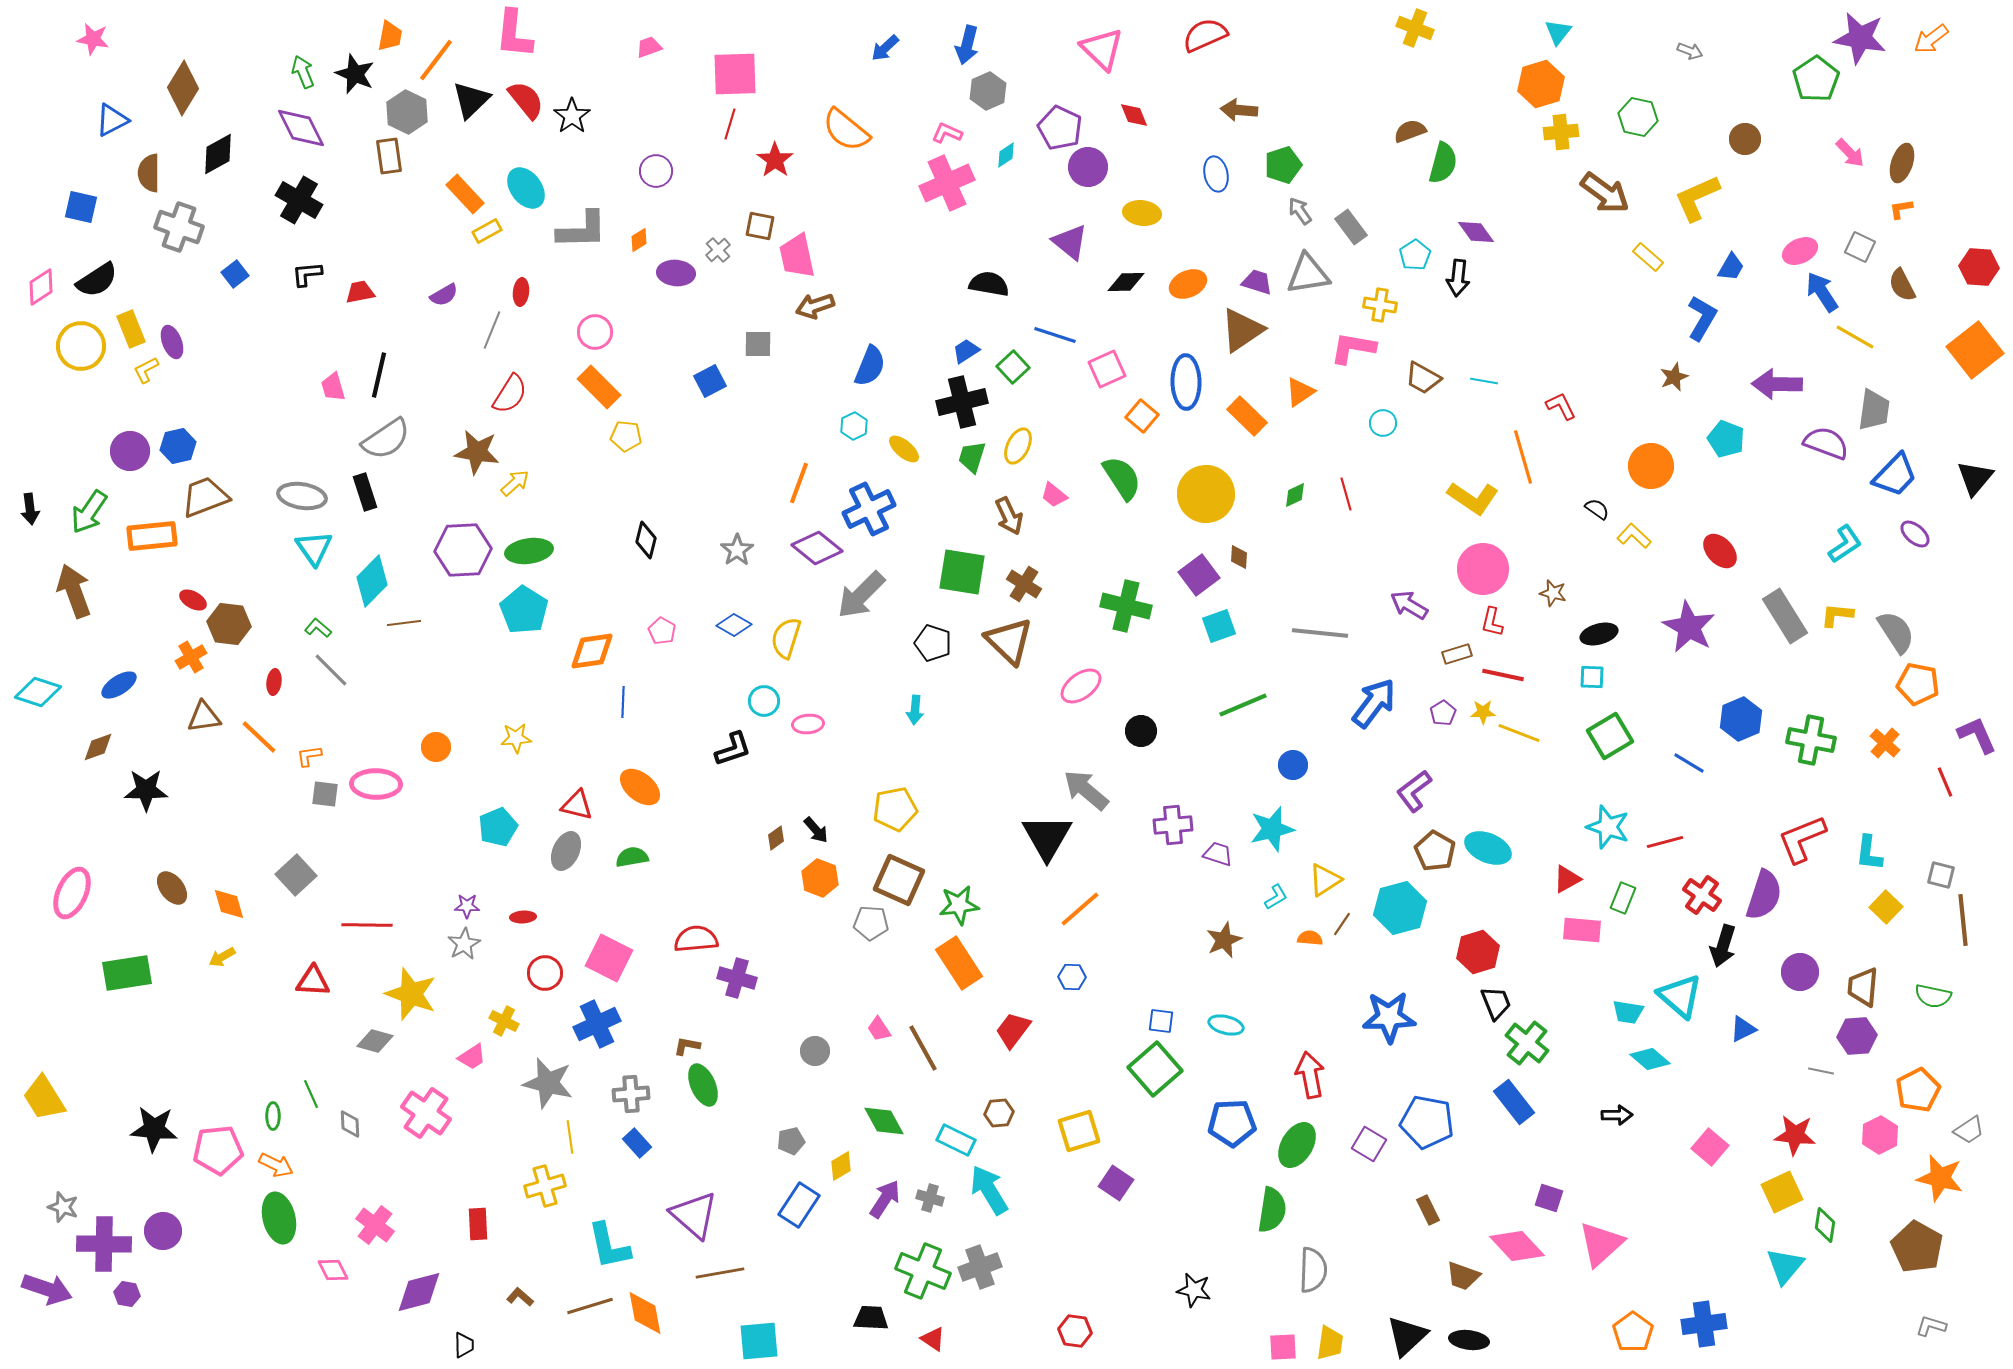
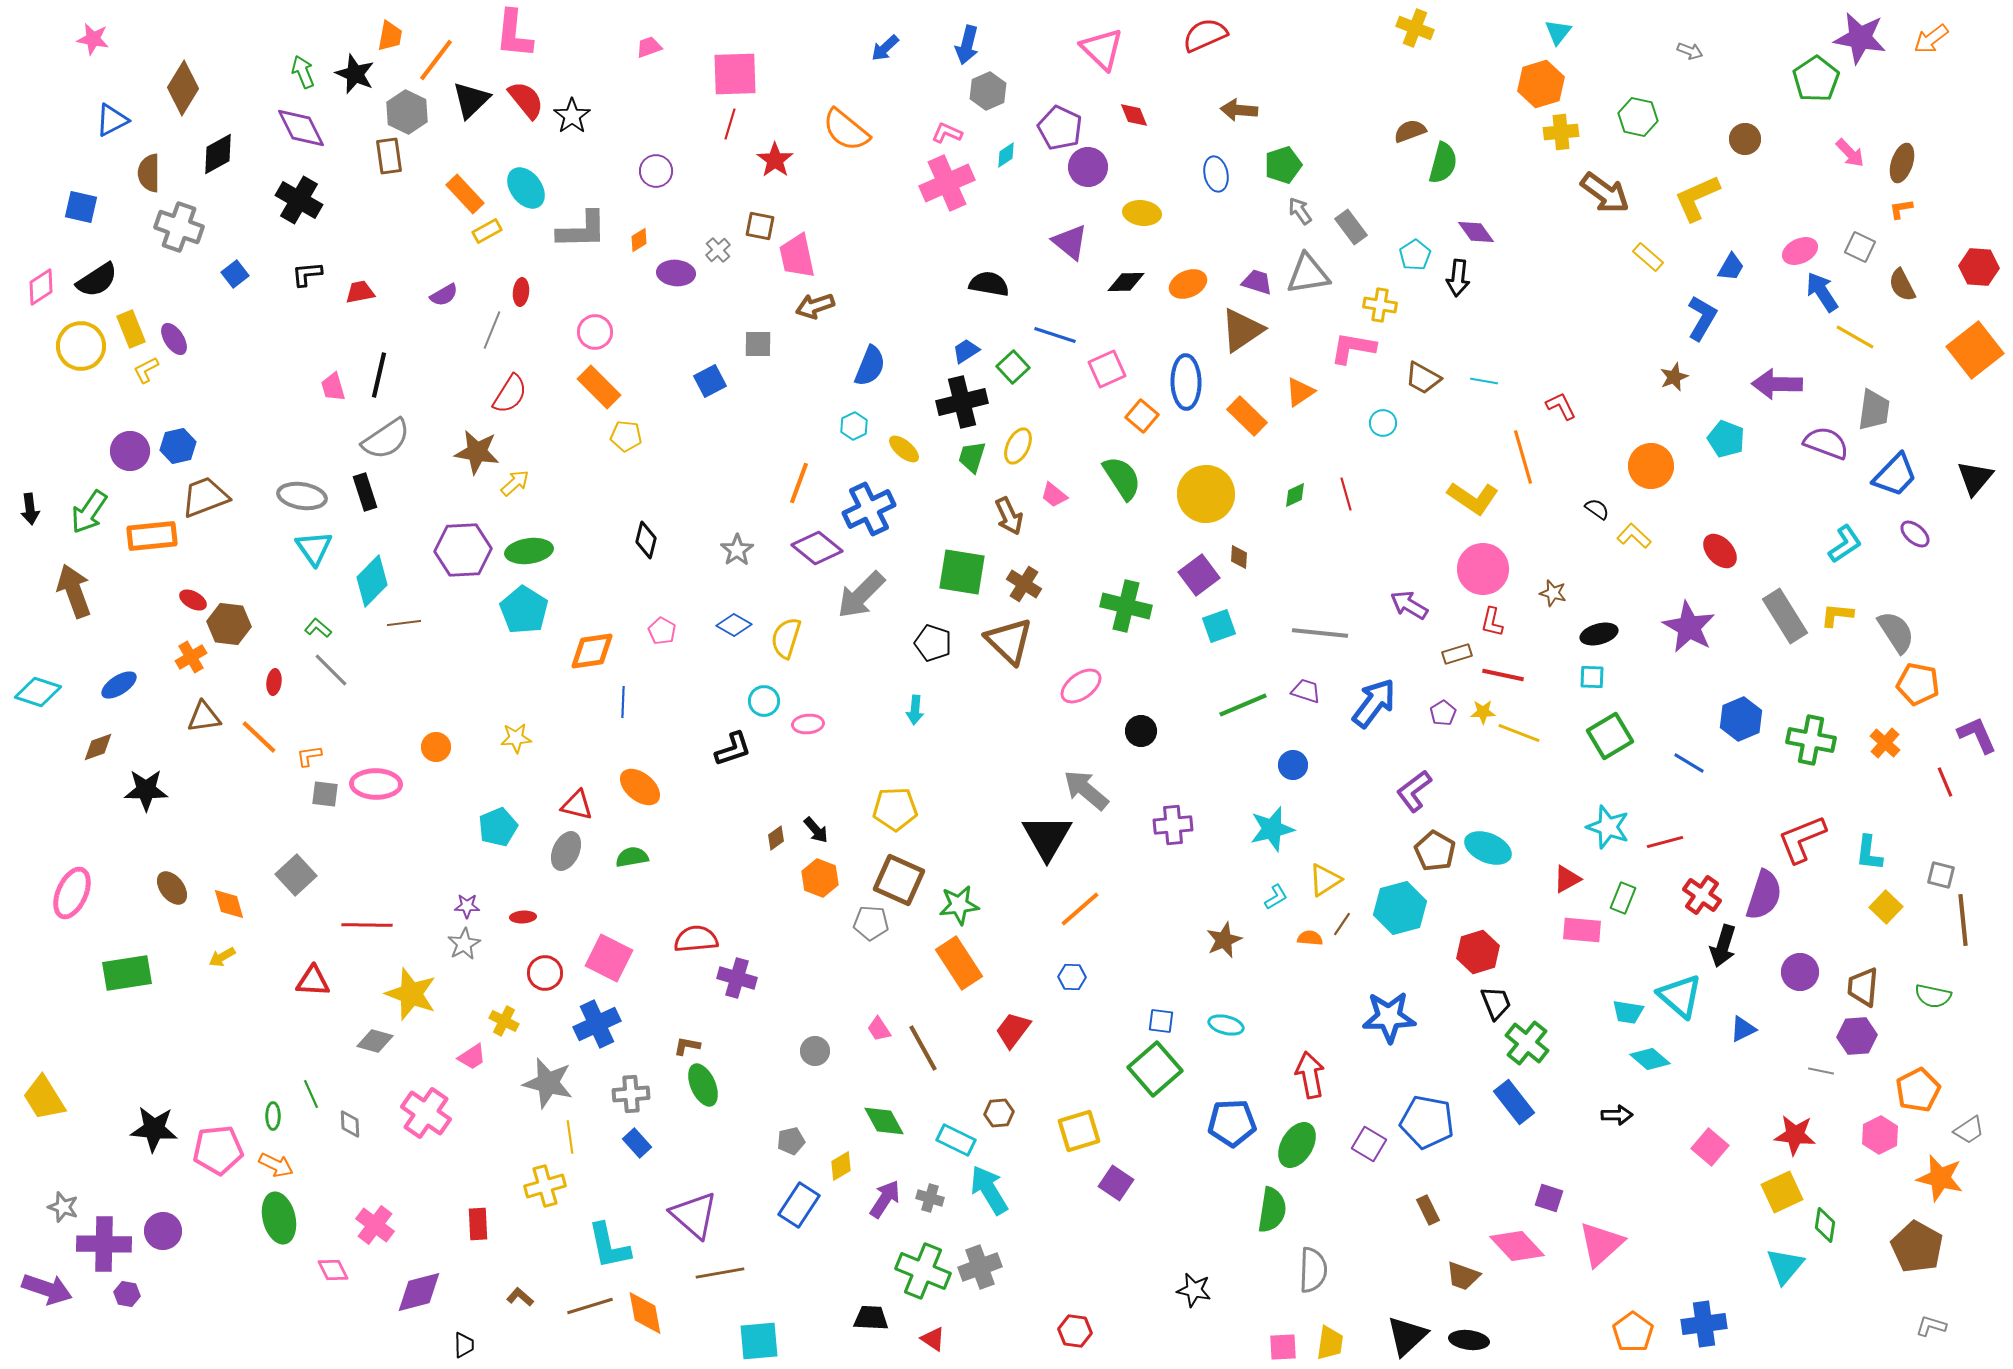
purple ellipse at (172, 342): moved 2 px right, 3 px up; rotated 12 degrees counterclockwise
yellow pentagon at (895, 809): rotated 9 degrees clockwise
purple trapezoid at (1218, 854): moved 88 px right, 163 px up
